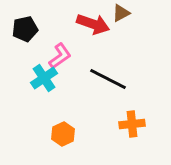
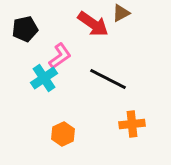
red arrow: rotated 16 degrees clockwise
